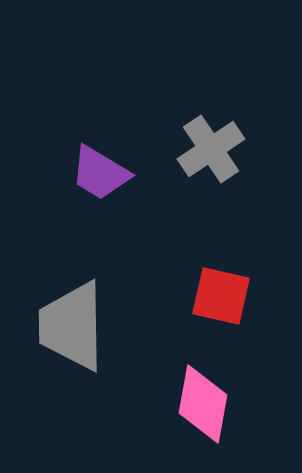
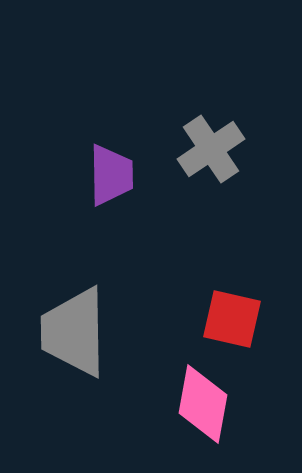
purple trapezoid: moved 11 px right, 2 px down; rotated 122 degrees counterclockwise
red square: moved 11 px right, 23 px down
gray trapezoid: moved 2 px right, 6 px down
